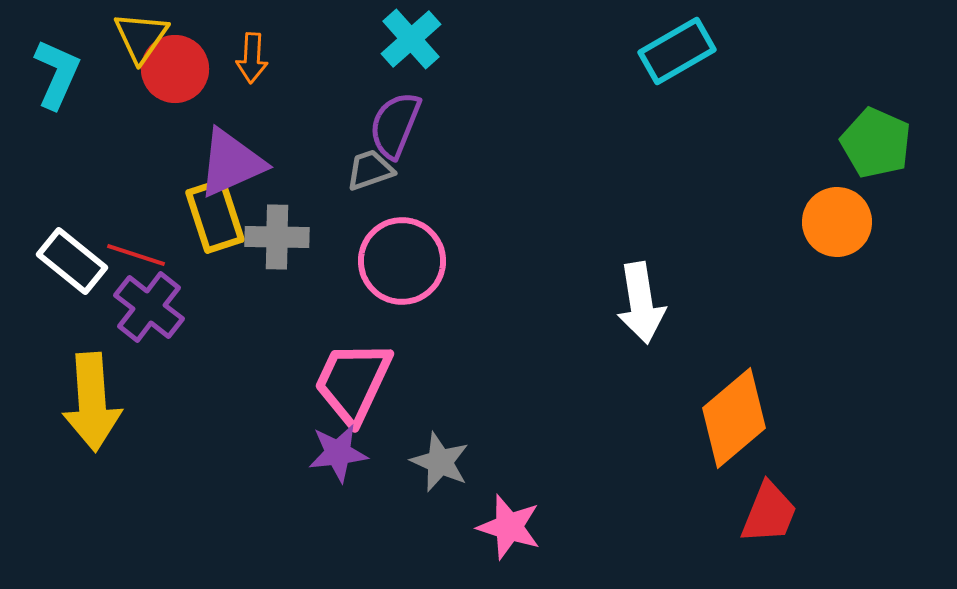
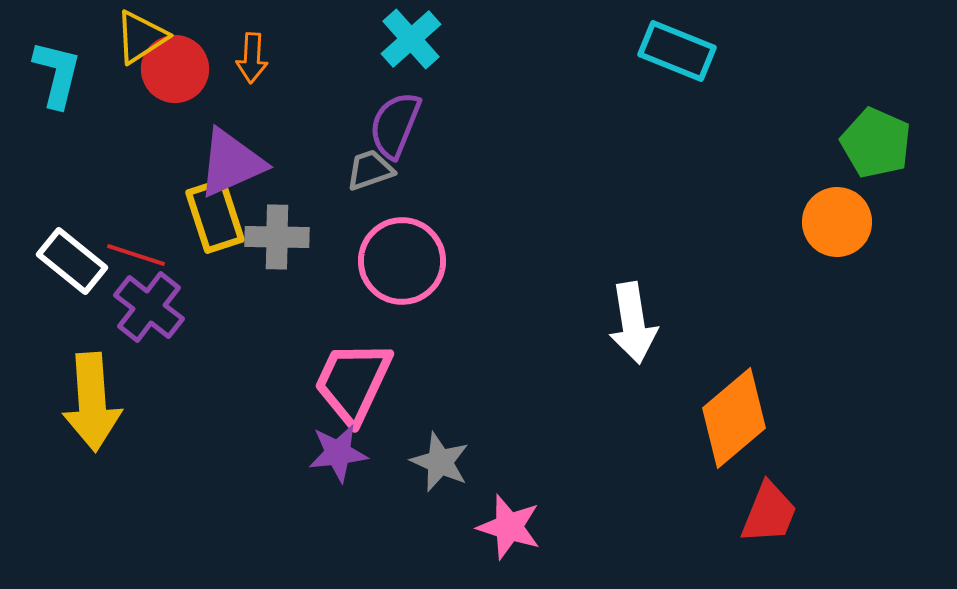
yellow triangle: rotated 22 degrees clockwise
cyan rectangle: rotated 52 degrees clockwise
cyan L-shape: rotated 10 degrees counterclockwise
white arrow: moved 8 px left, 20 px down
